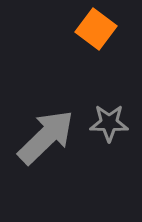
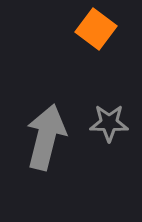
gray arrow: rotated 32 degrees counterclockwise
